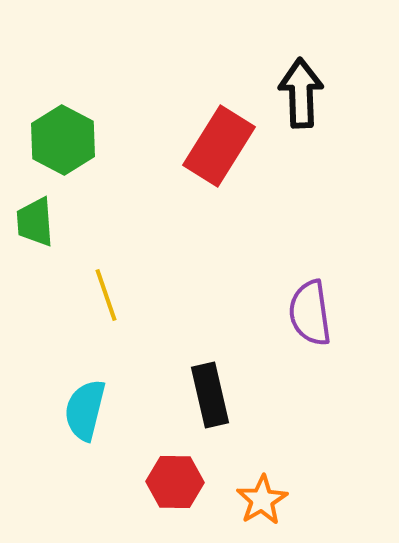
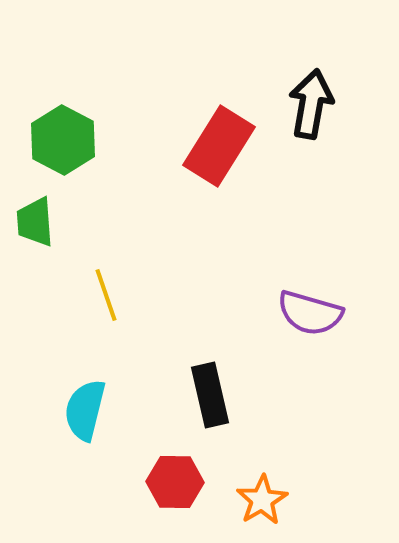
black arrow: moved 10 px right, 11 px down; rotated 12 degrees clockwise
purple semicircle: rotated 66 degrees counterclockwise
